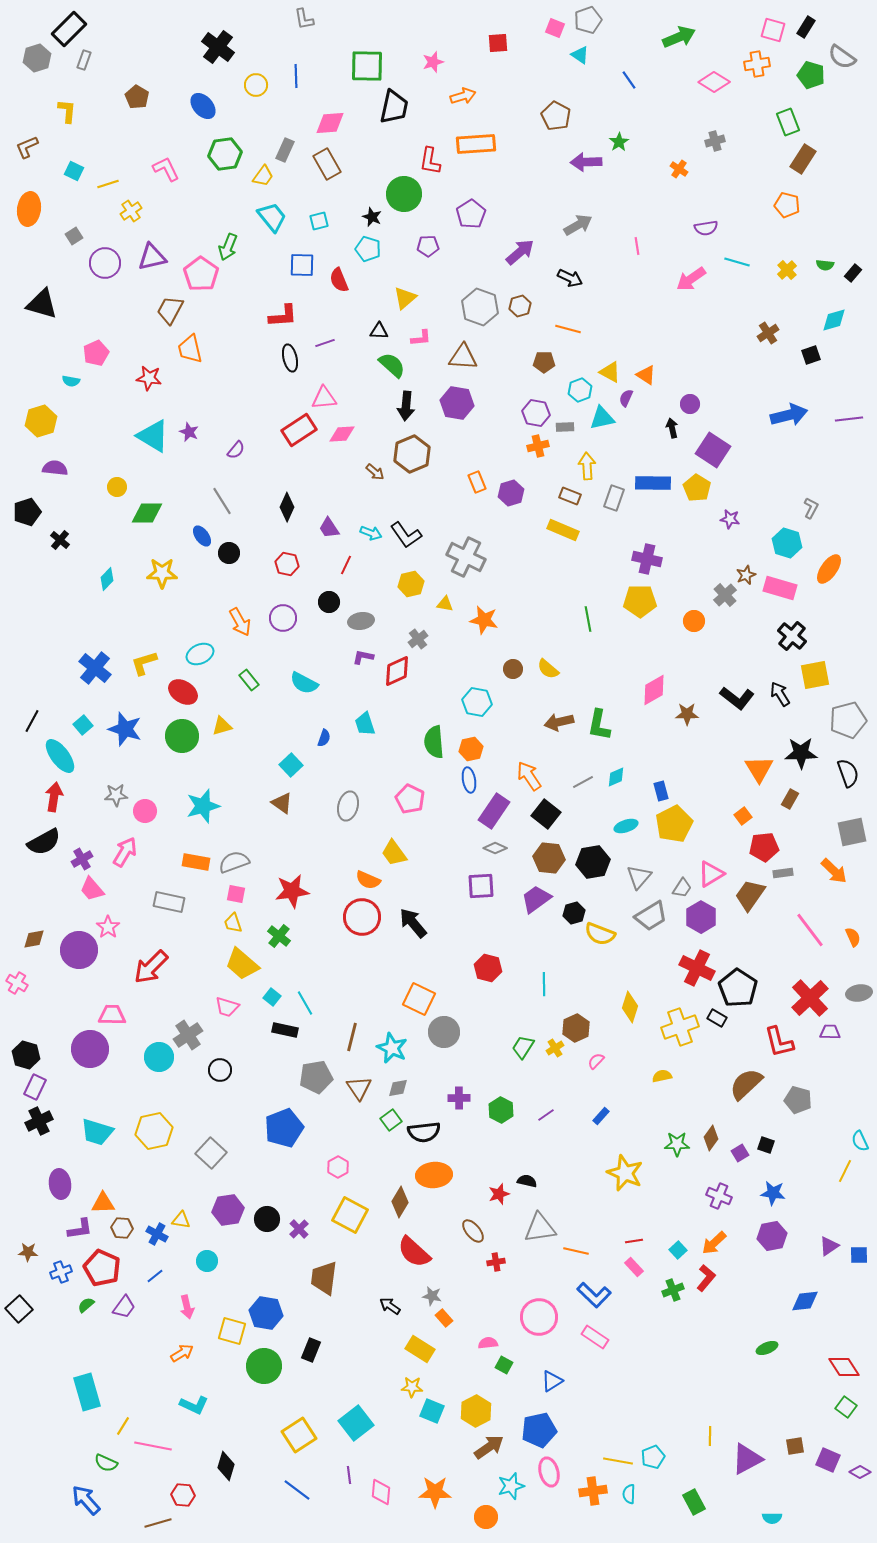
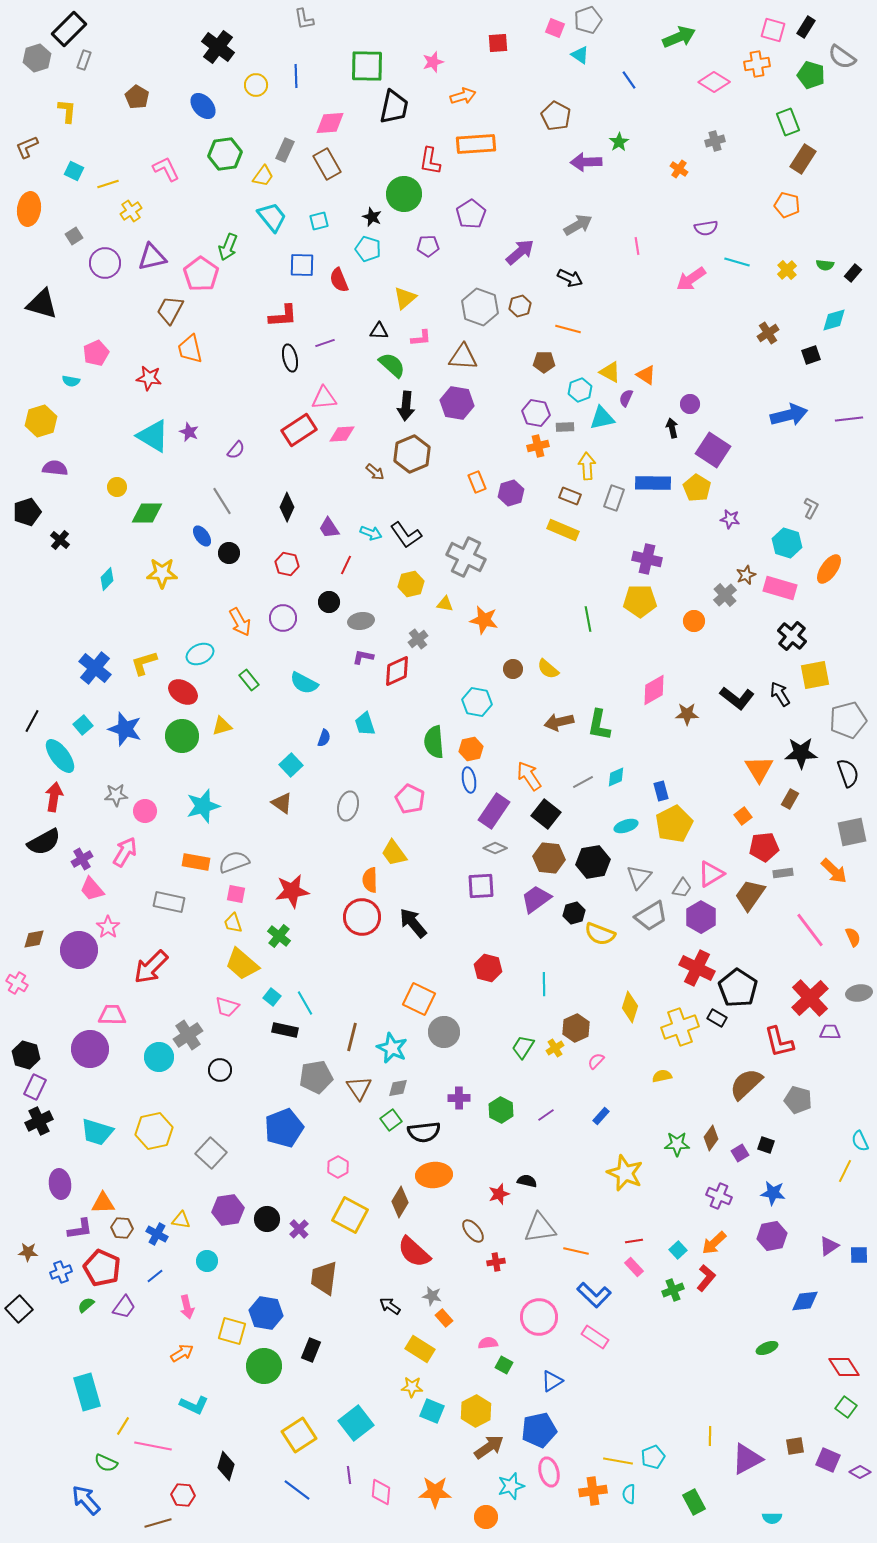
orange semicircle at (368, 880): moved 2 px right; rotated 65 degrees clockwise
